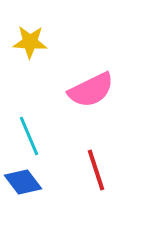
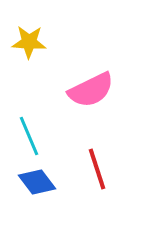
yellow star: moved 1 px left
red line: moved 1 px right, 1 px up
blue diamond: moved 14 px right
